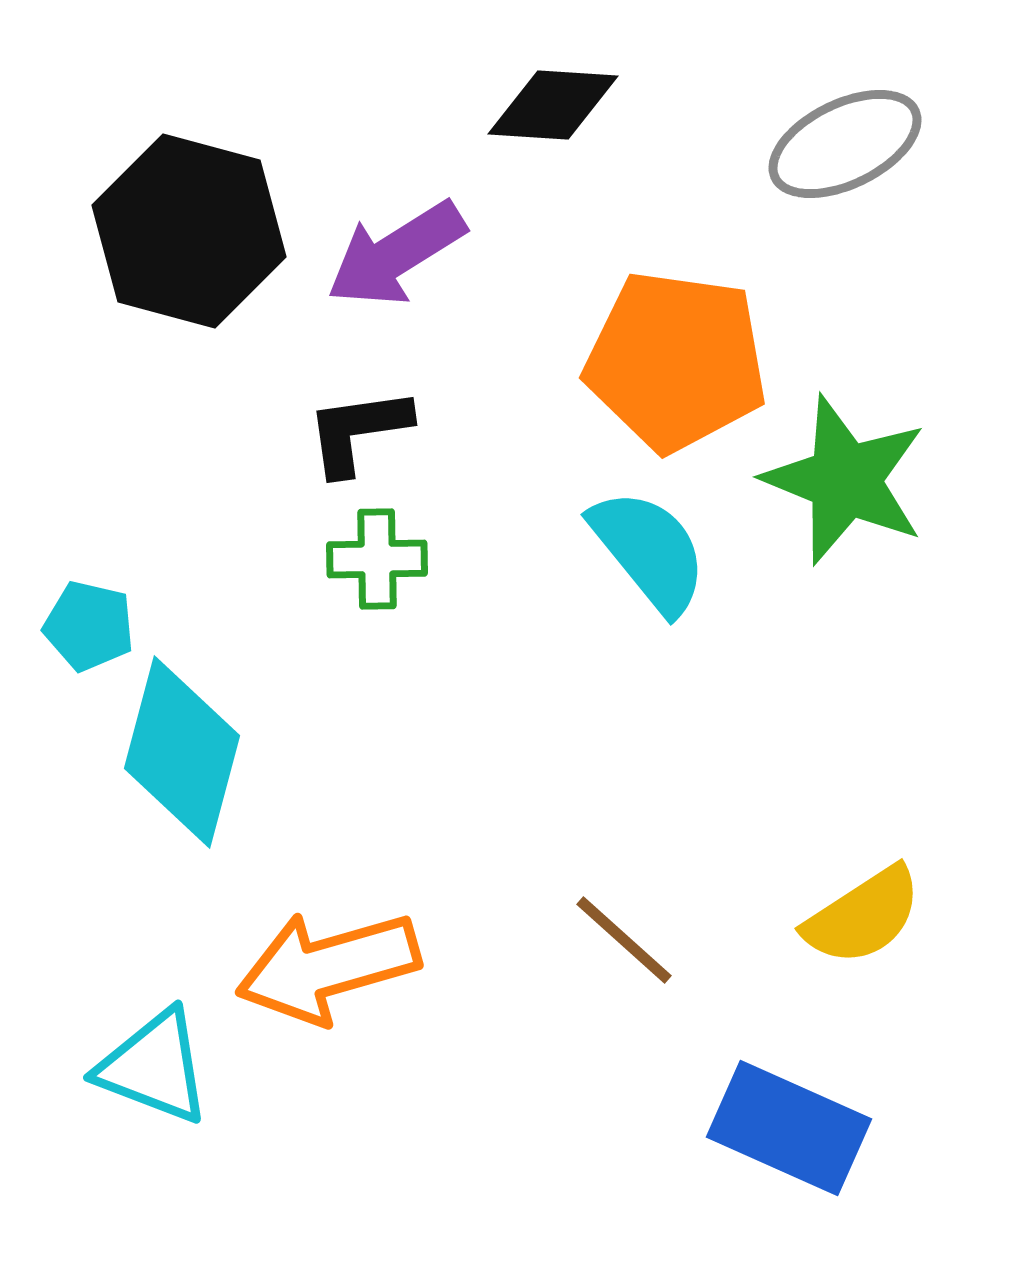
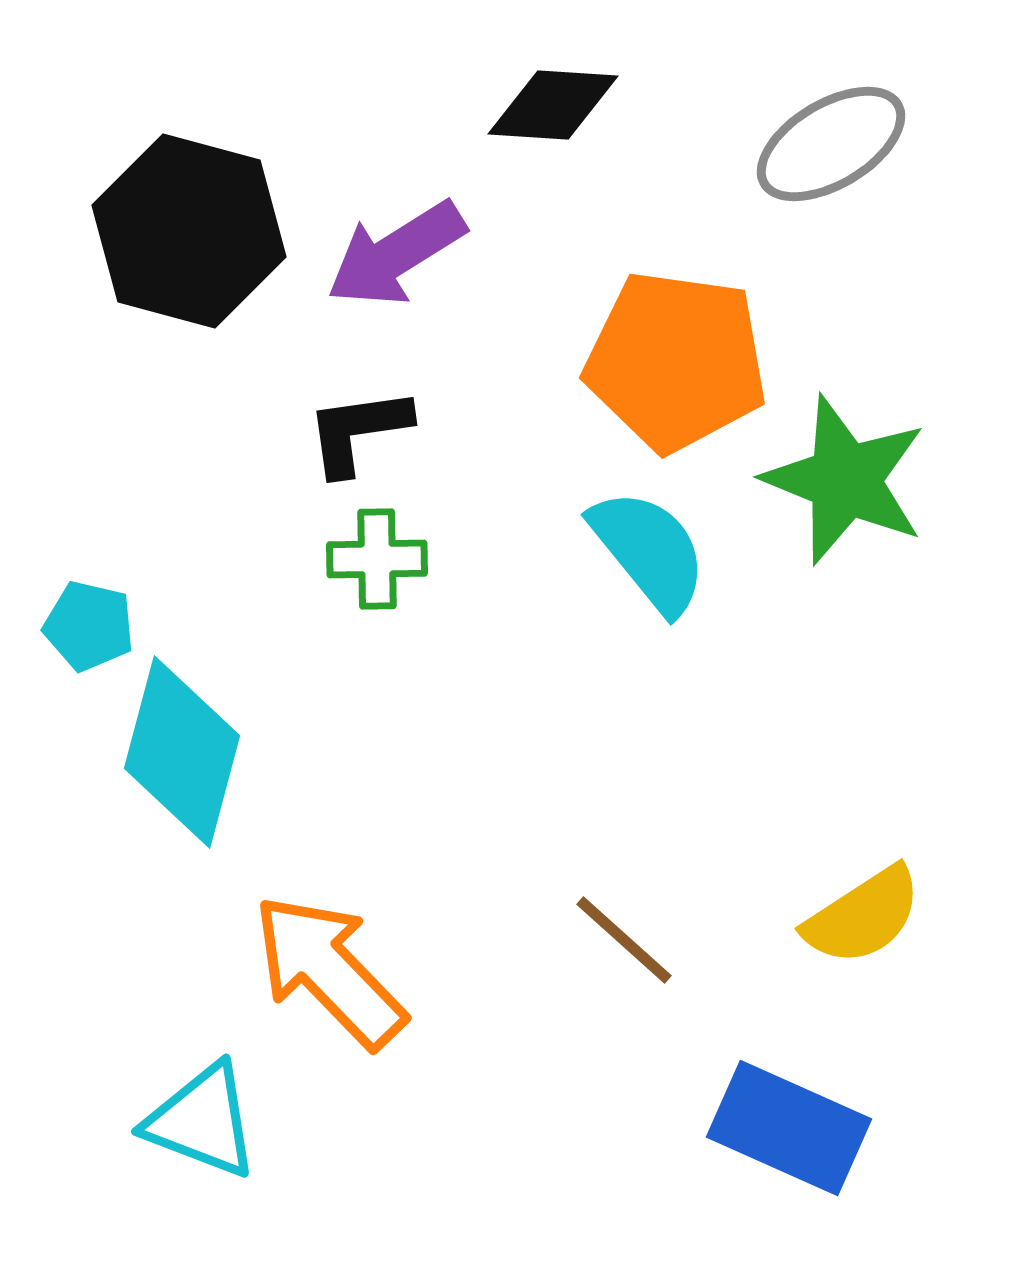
gray ellipse: moved 14 px left; rotated 5 degrees counterclockwise
orange arrow: moved 1 px right, 4 px down; rotated 62 degrees clockwise
cyan triangle: moved 48 px right, 54 px down
